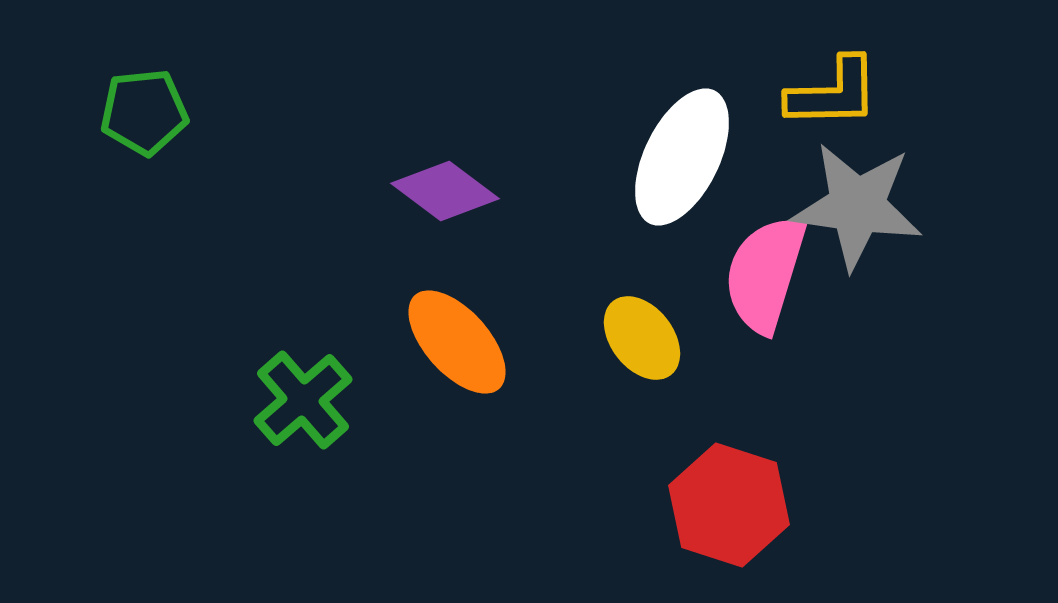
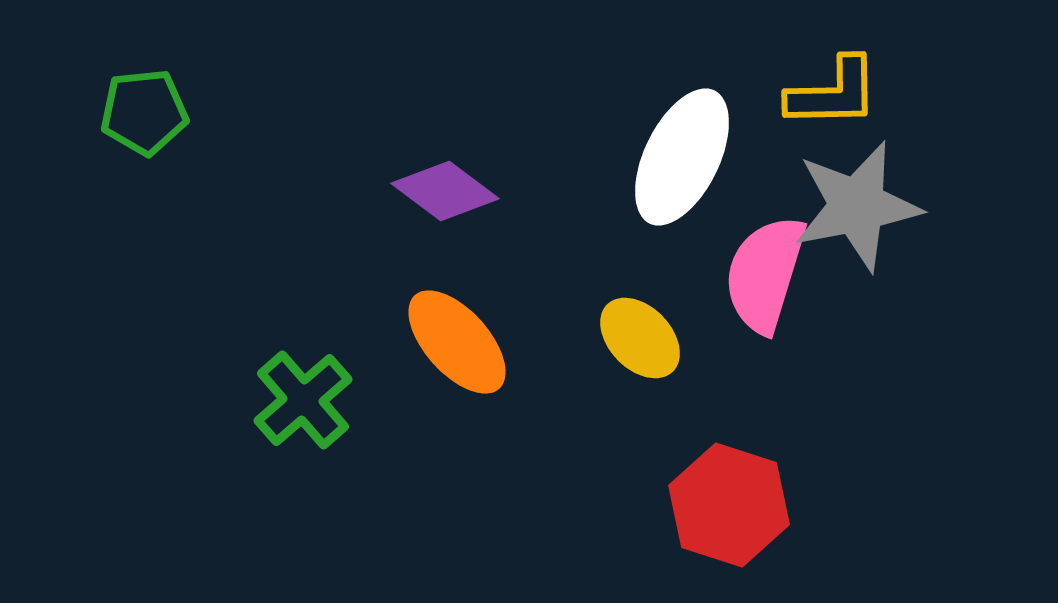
gray star: rotated 19 degrees counterclockwise
yellow ellipse: moved 2 px left; rotated 6 degrees counterclockwise
